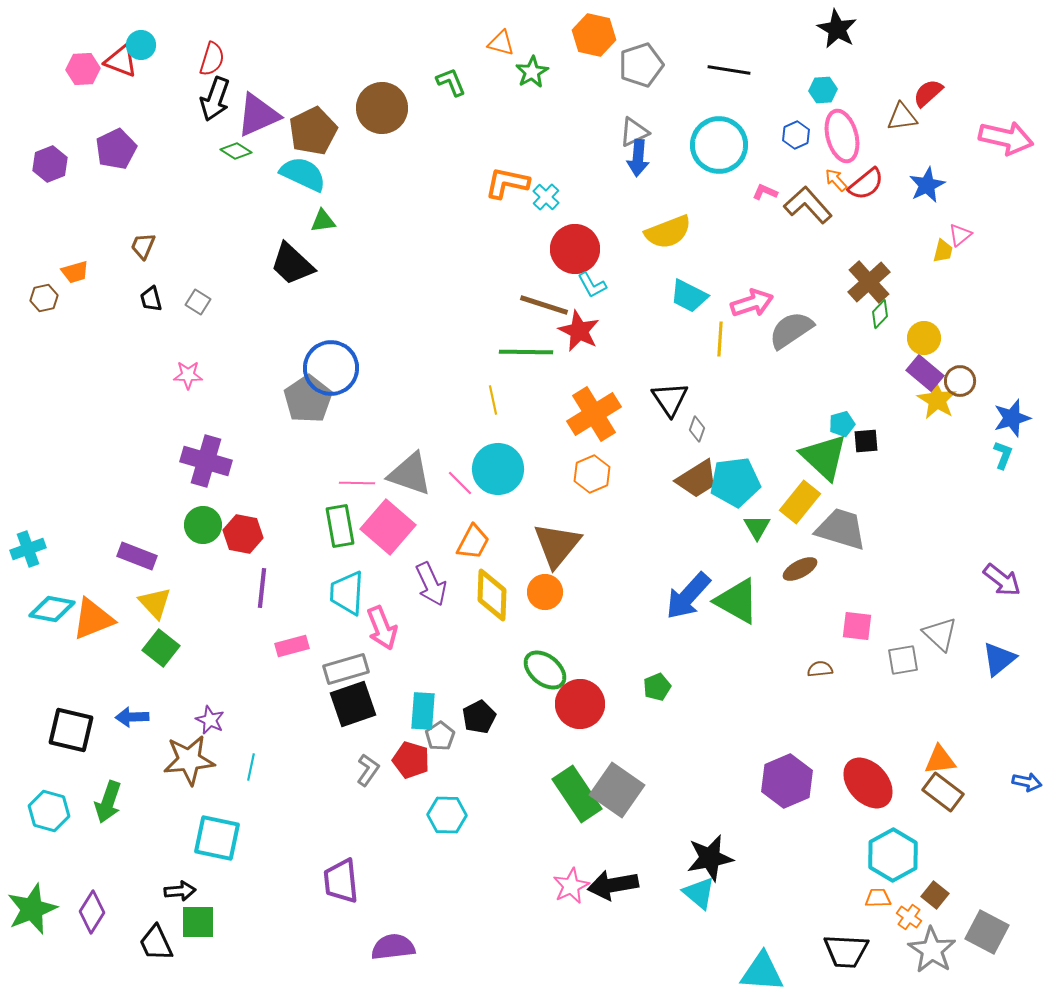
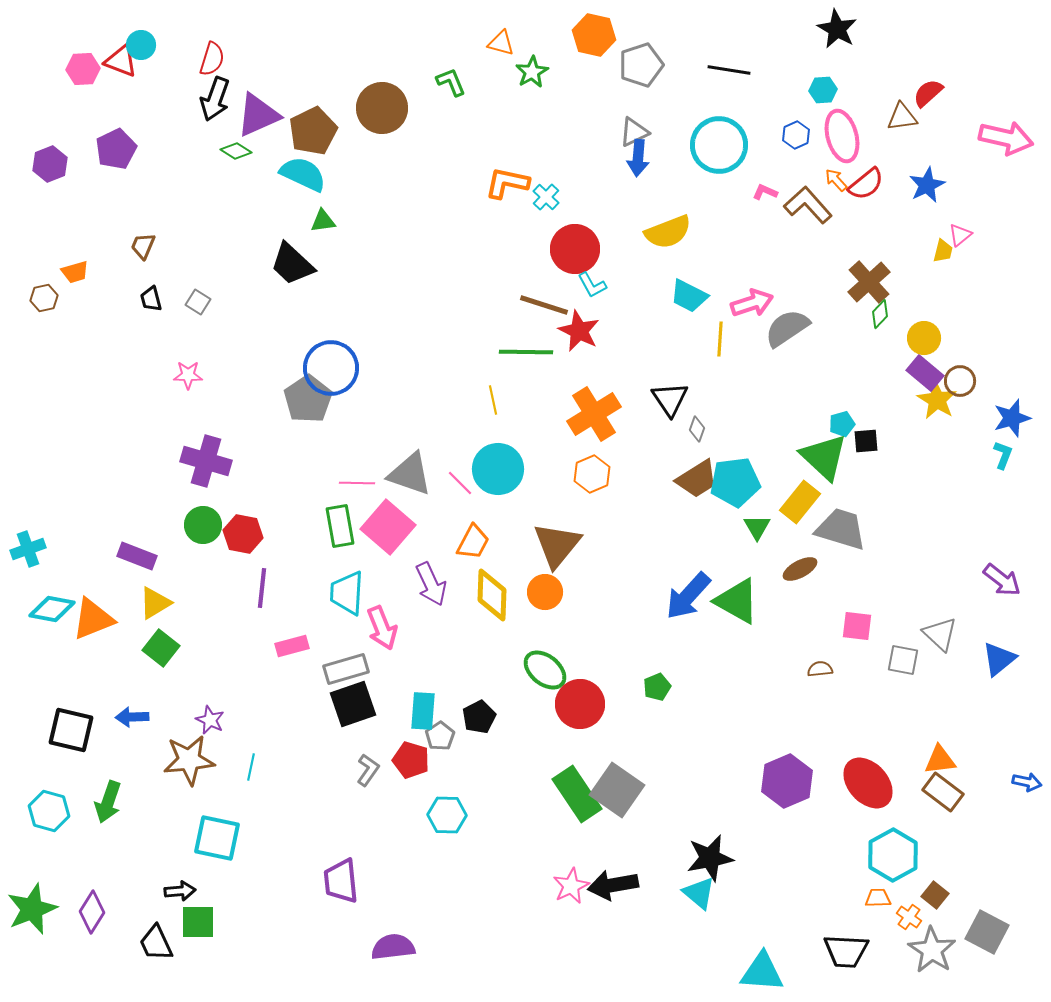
gray semicircle at (791, 330): moved 4 px left, 2 px up
yellow triangle at (155, 603): rotated 42 degrees clockwise
gray square at (903, 660): rotated 20 degrees clockwise
